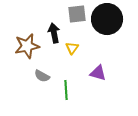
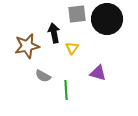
gray semicircle: moved 1 px right
